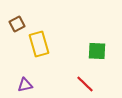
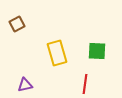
yellow rectangle: moved 18 px right, 9 px down
red line: rotated 54 degrees clockwise
